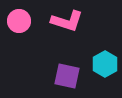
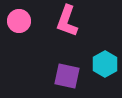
pink L-shape: rotated 92 degrees clockwise
